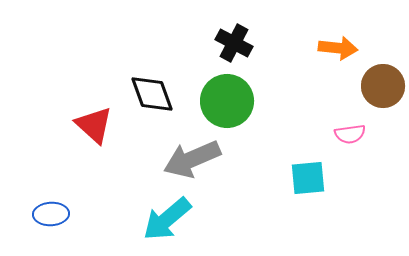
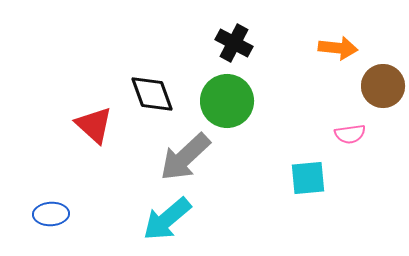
gray arrow: moved 7 px left, 2 px up; rotated 20 degrees counterclockwise
